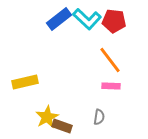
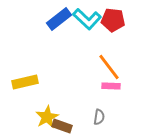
red pentagon: moved 1 px left, 1 px up
orange line: moved 1 px left, 7 px down
